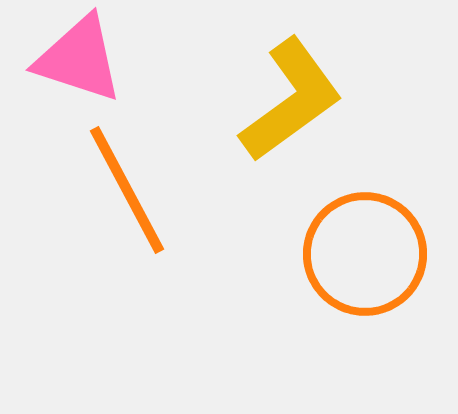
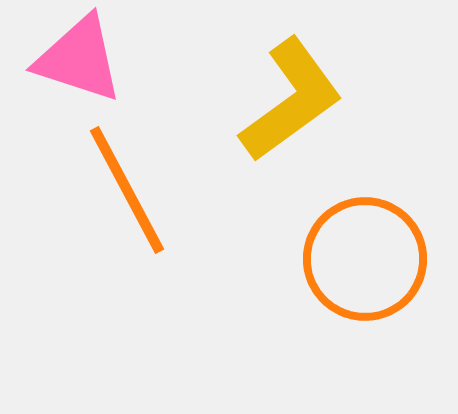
orange circle: moved 5 px down
